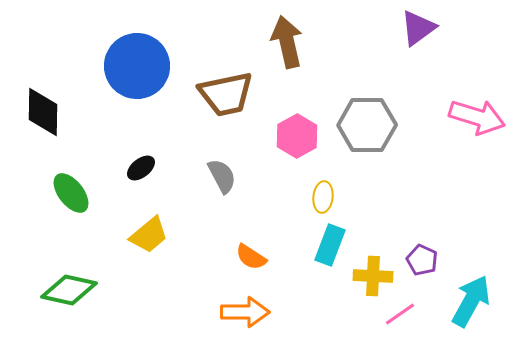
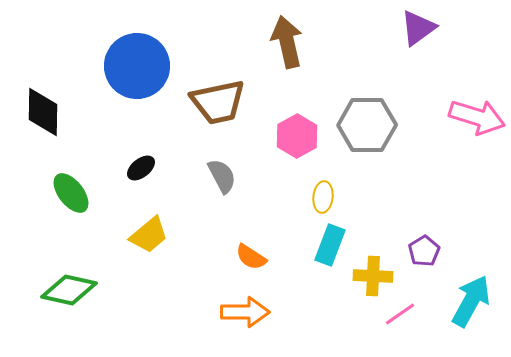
brown trapezoid: moved 8 px left, 8 px down
purple pentagon: moved 2 px right, 9 px up; rotated 16 degrees clockwise
